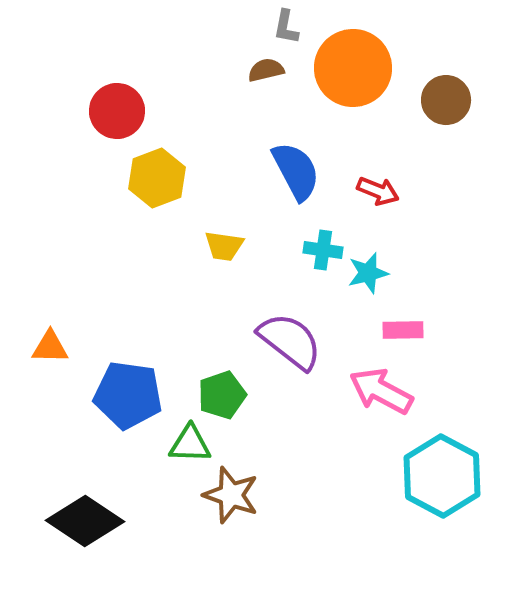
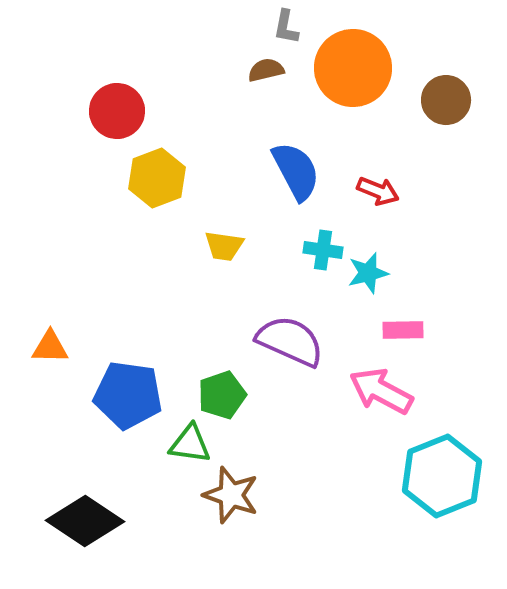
purple semicircle: rotated 14 degrees counterclockwise
green triangle: rotated 6 degrees clockwise
cyan hexagon: rotated 10 degrees clockwise
